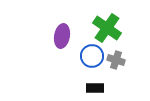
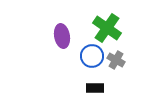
purple ellipse: rotated 20 degrees counterclockwise
gray cross: rotated 12 degrees clockwise
